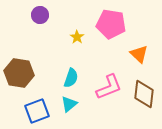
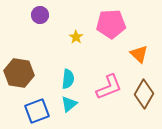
pink pentagon: rotated 12 degrees counterclockwise
yellow star: moved 1 px left
cyan semicircle: moved 3 px left, 1 px down; rotated 12 degrees counterclockwise
brown diamond: rotated 24 degrees clockwise
